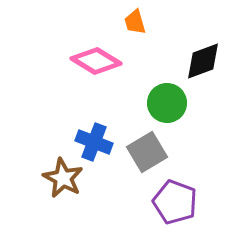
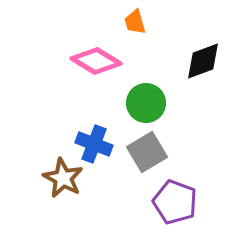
green circle: moved 21 px left
blue cross: moved 2 px down
